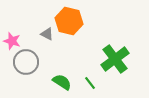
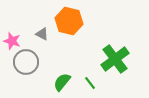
gray triangle: moved 5 px left
green semicircle: rotated 84 degrees counterclockwise
